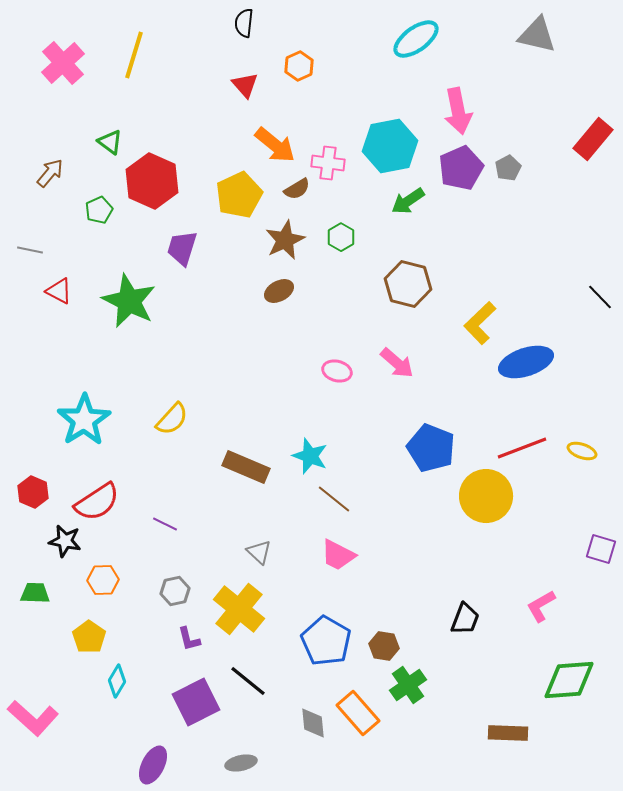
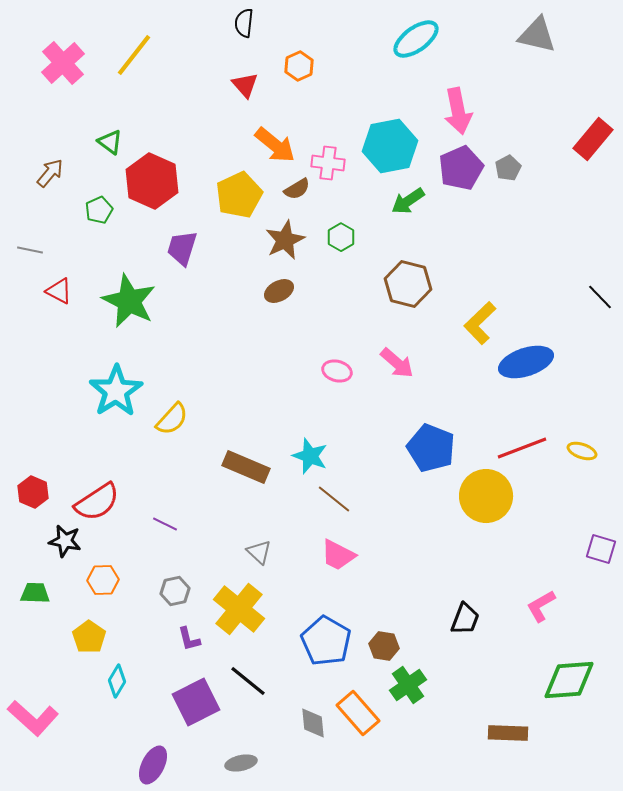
yellow line at (134, 55): rotated 21 degrees clockwise
cyan star at (84, 420): moved 32 px right, 29 px up
